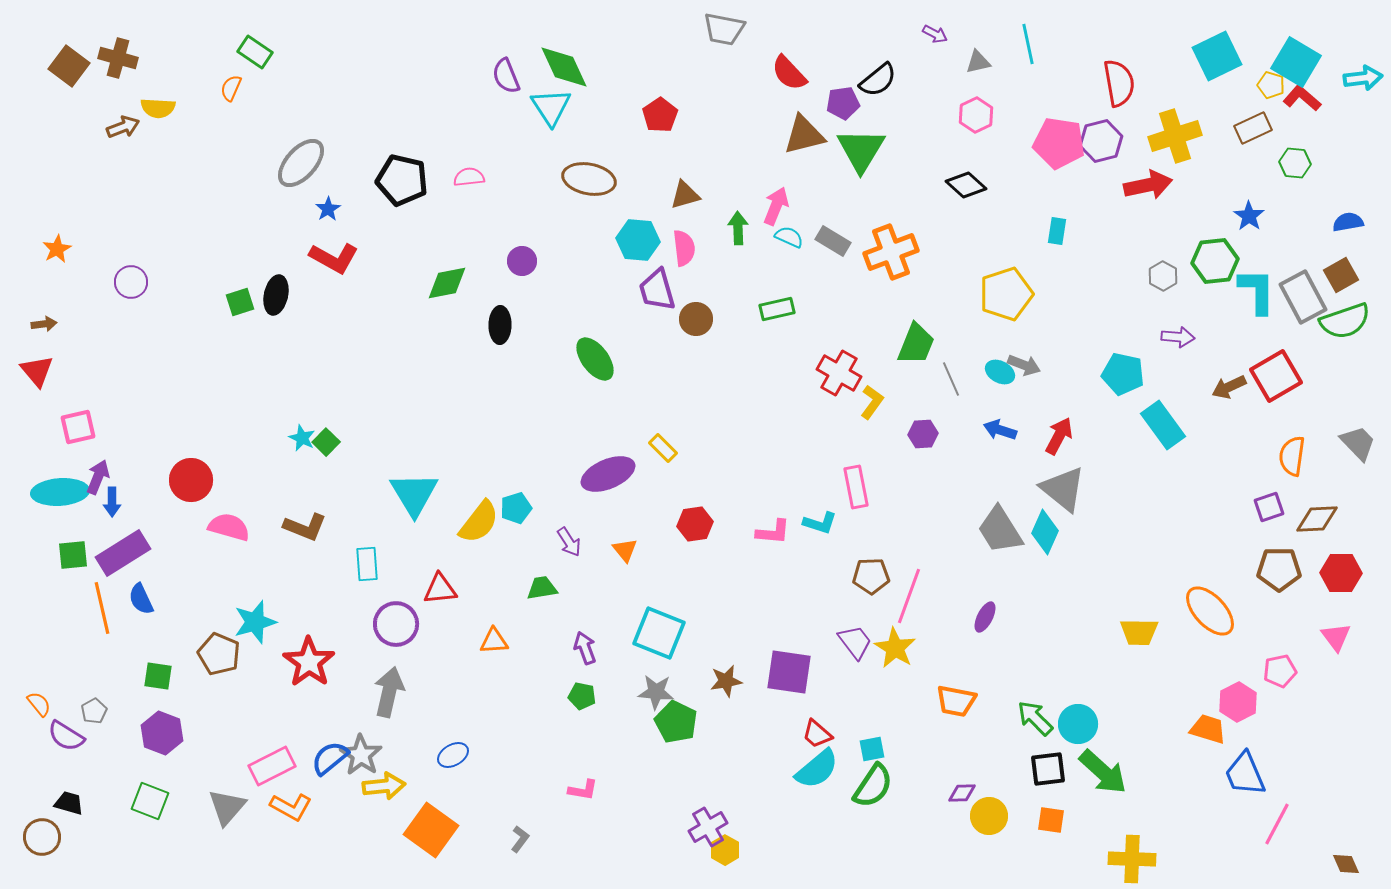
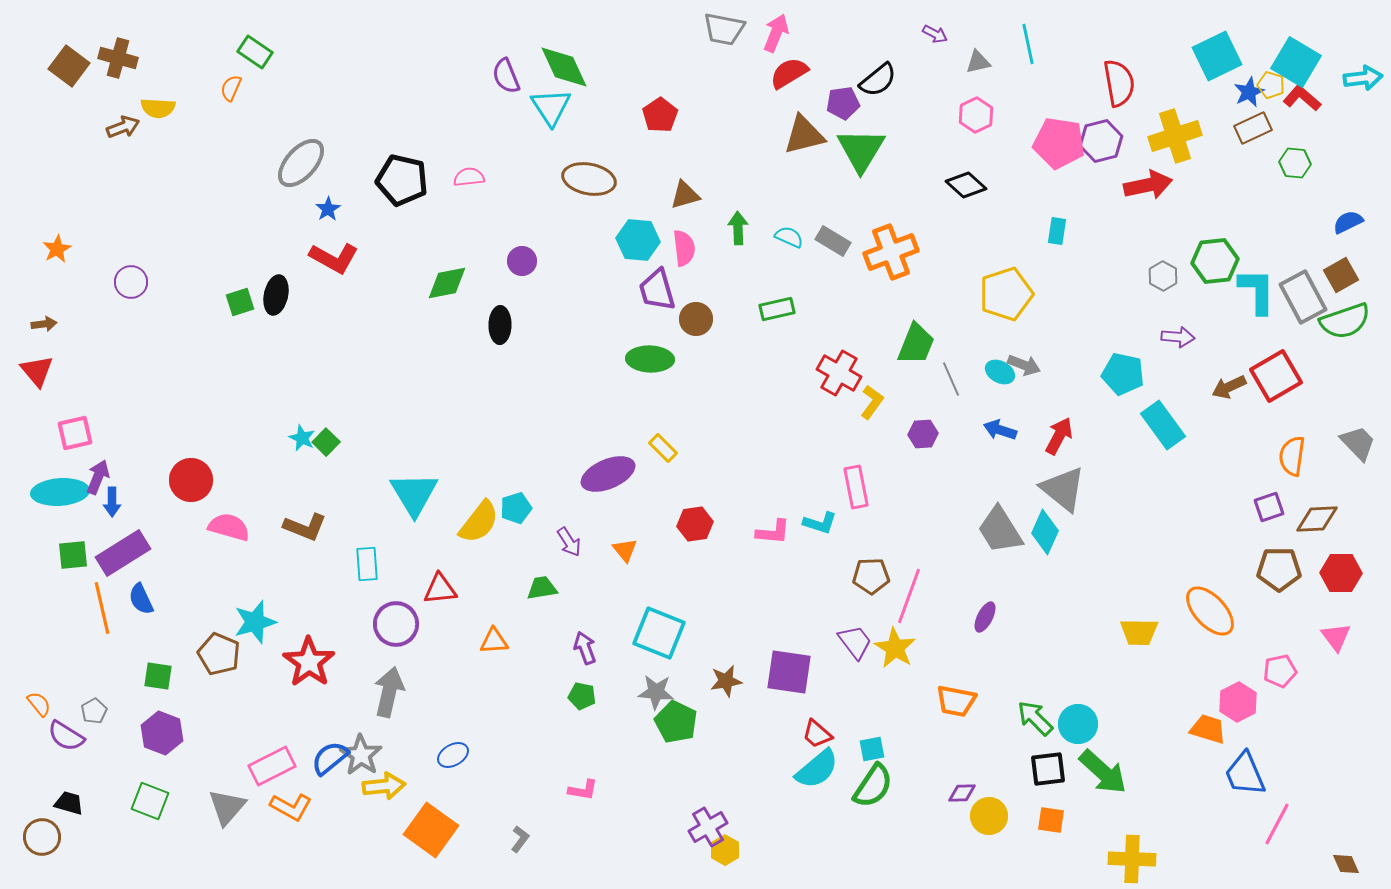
red semicircle at (789, 73): rotated 102 degrees clockwise
pink arrow at (776, 206): moved 173 px up
blue star at (1249, 216): moved 124 px up; rotated 12 degrees clockwise
blue semicircle at (1348, 222): rotated 16 degrees counterclockwise
green ellipse at (595, 359): moved 55 px right; rotated 51 degrees counterclockwise
pink square at (78, 427): moved 3 px left, 6 px down
